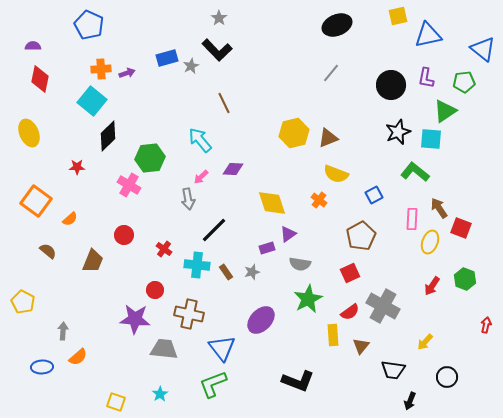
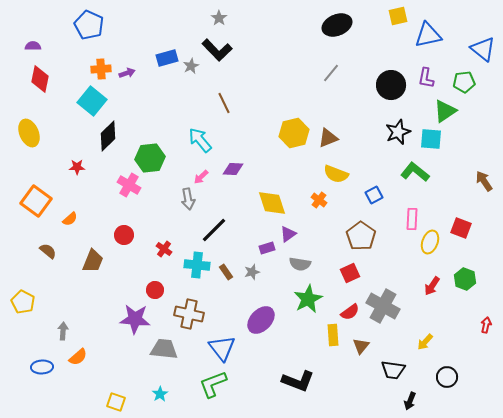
brown arrow at (439, 208): moved 45 px right, 27 px up
brown pentagon at (361, 236): rotated 8 degrees counterclockwise
